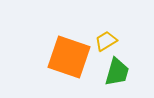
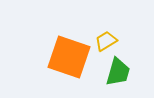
green trapezoid: moved 1 px right
